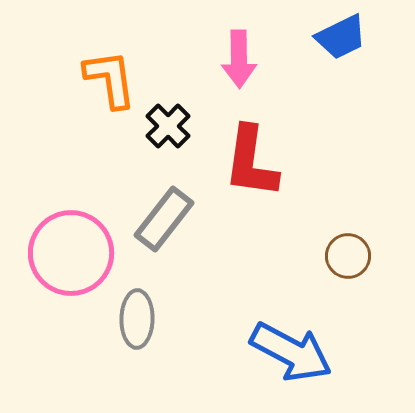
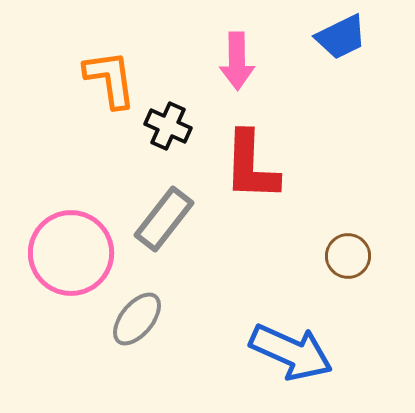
pink arrow: moved 2 px left, 2 px down
black cross: rotated 21 degrees counterclockwise
red L-shape: moved 4 px down; rotated 6 degrees counterclockwise
gray ellipse: rotated 38 degrees clockwise
blue arrow: rotated 4 degrees counterclockwise
